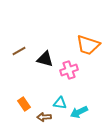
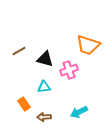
cyan triangle: moved 16 px left, 16 px up; rotated 16 degrees counterclockwise
